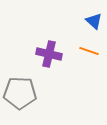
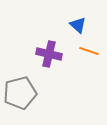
blue triangle: moved 16 px left, 4 px down
gray pentagon: rotated 16 degrees counterclockwise
